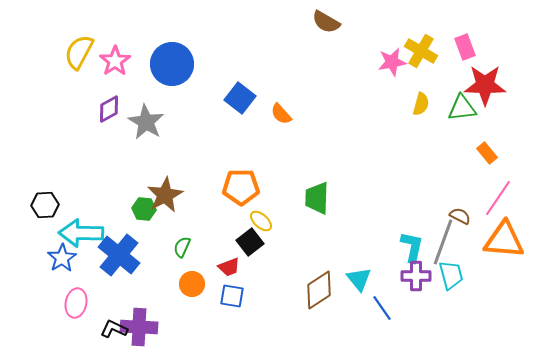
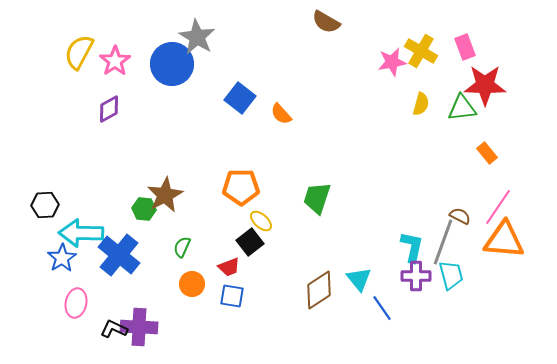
gray star at (146, 122): moved 51 px right, 85 px up
green trapezoid at (317, 198): rotated 16 degrees clockwise
pink line at (498, 198): moved 9 px down
